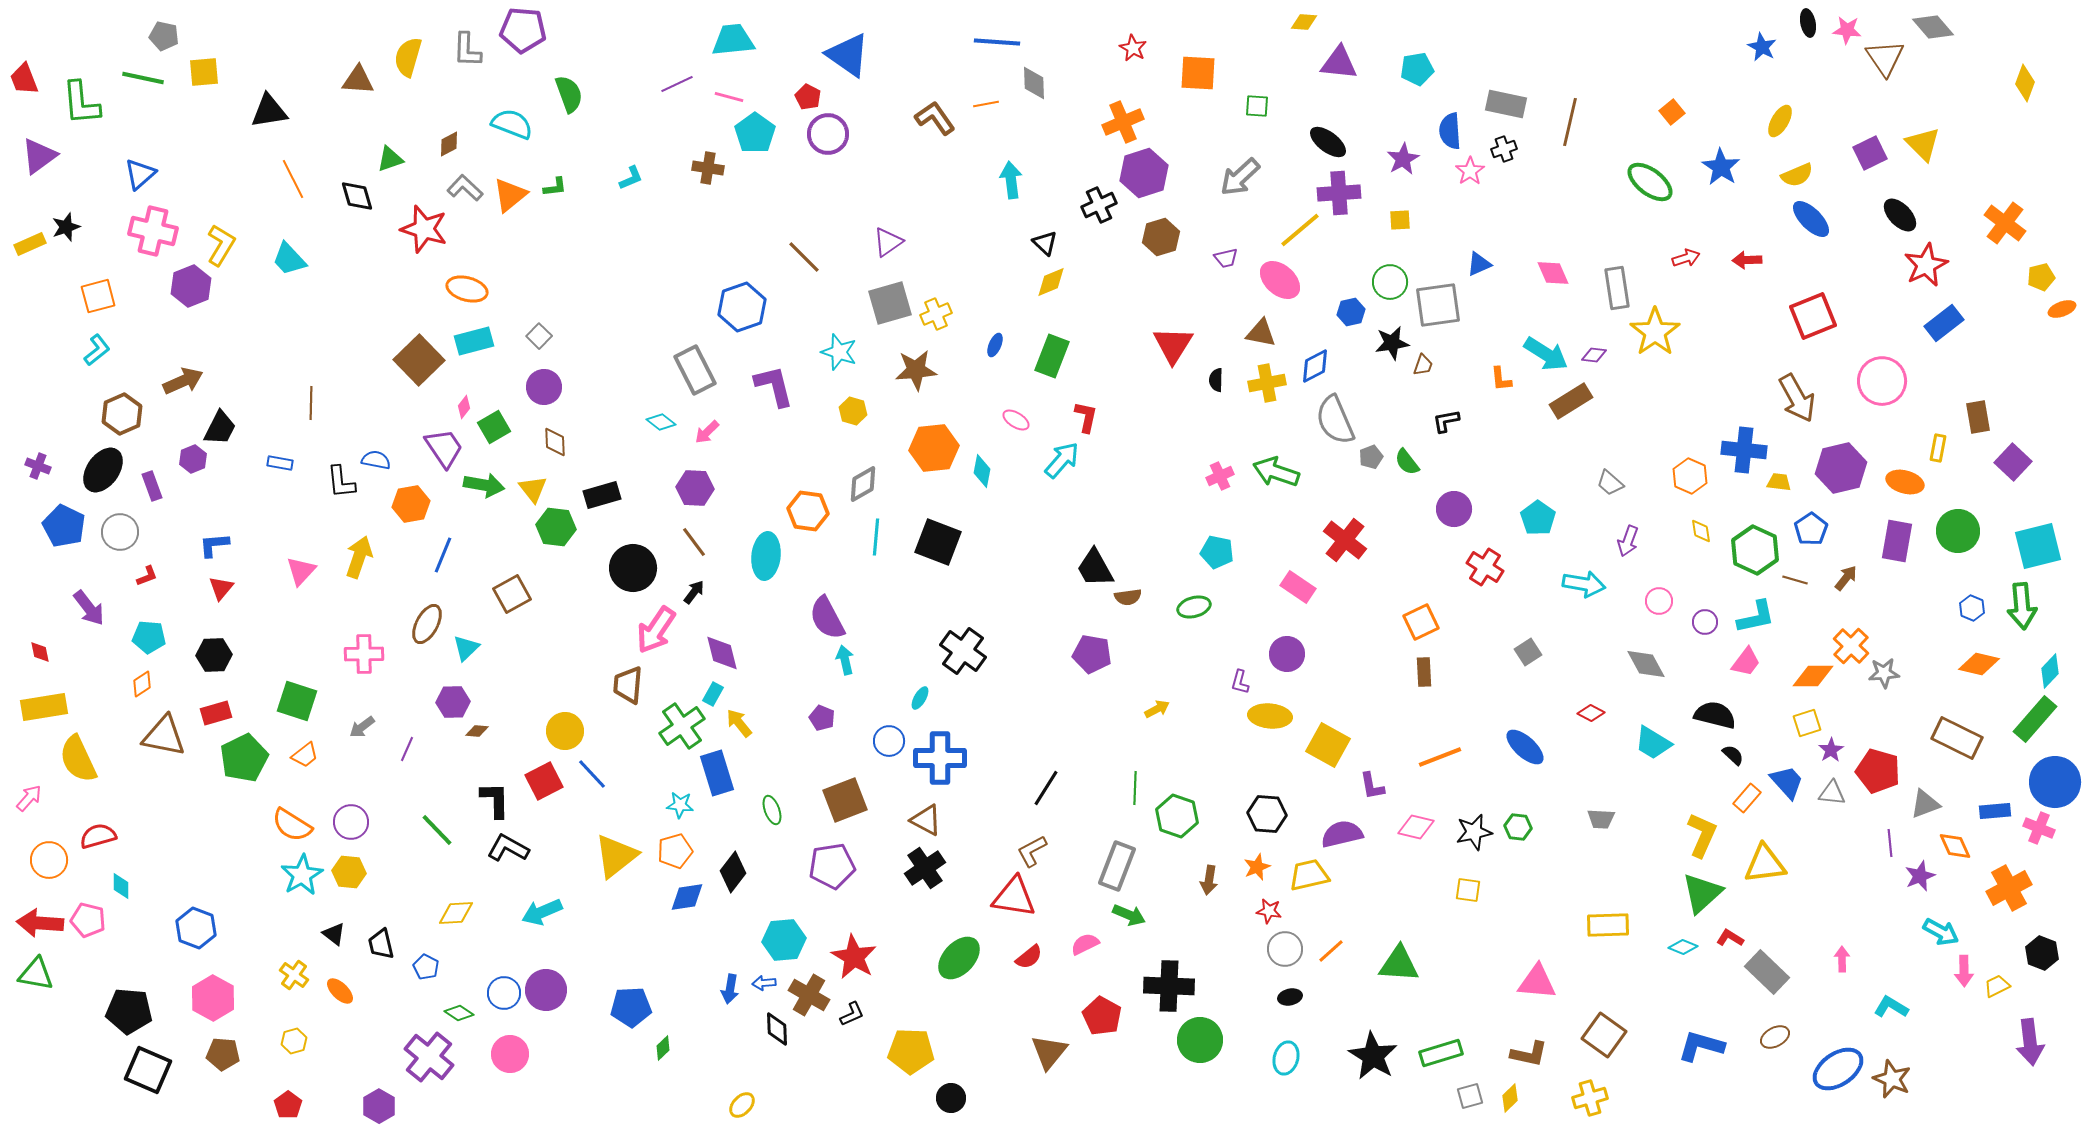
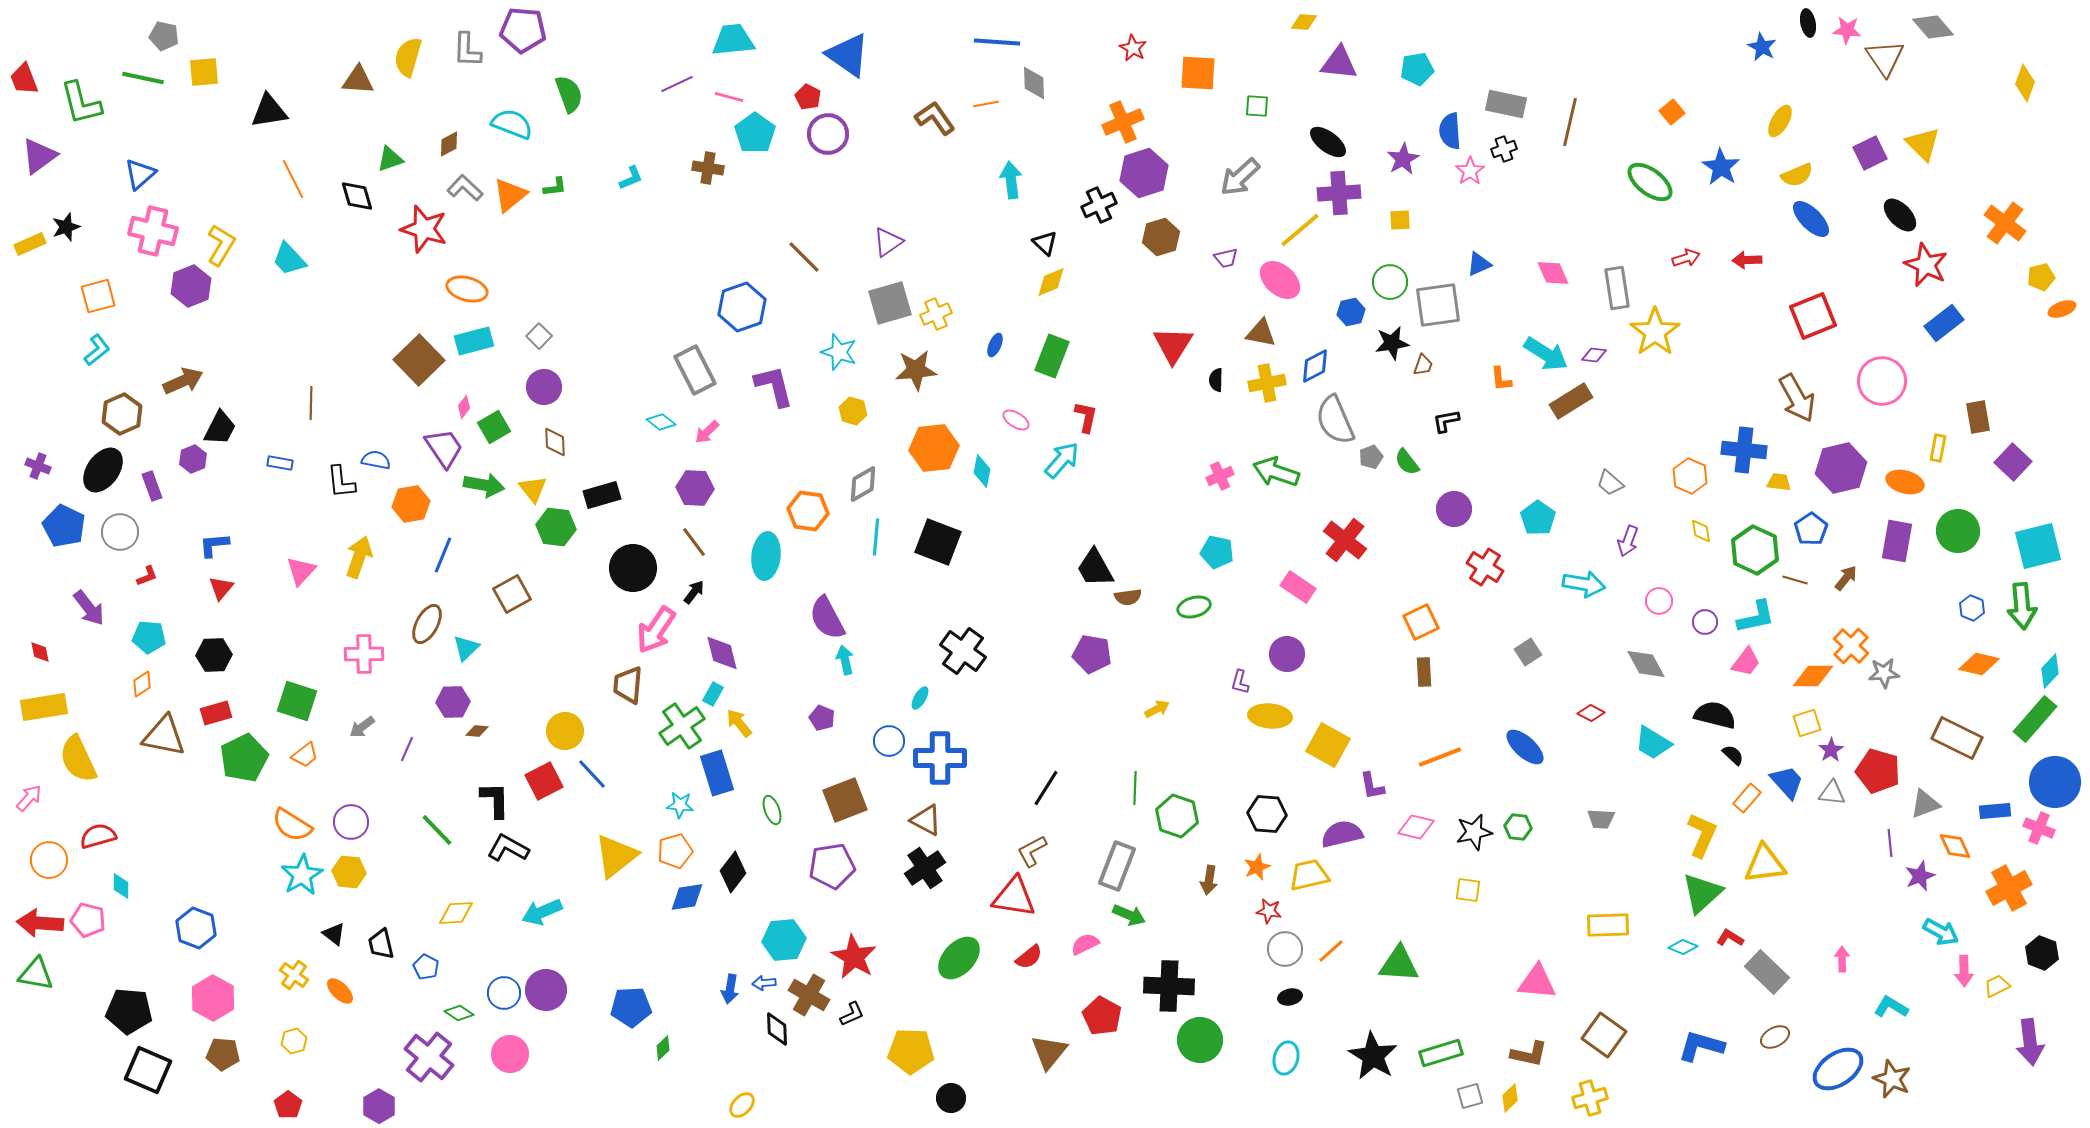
green L-shape at (81, 103): rotated 9 degrees counterclockwise
red star at (1926, 265): rotated 21 degrees counterclockwise
